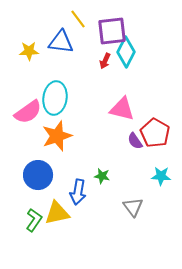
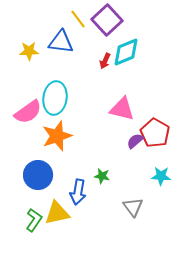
purple square: moved 5 px left, 11 px up; rotated 36 degrees counterclockwise
cyan diamond: rotated 40 degrees clockwise
purple semicircle: rotated 84 degrees clockwise
